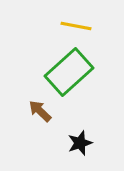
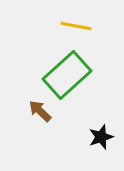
green rectangle: moved 2 px left, 3 px down
black star: moved 21 px right, 6 px up
